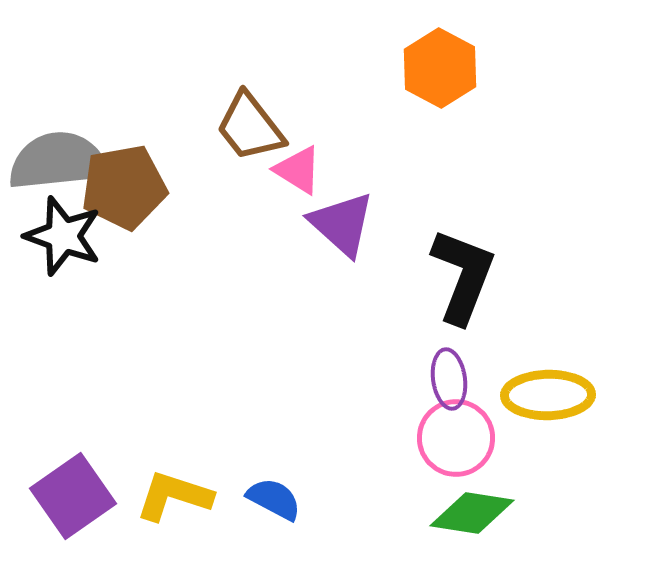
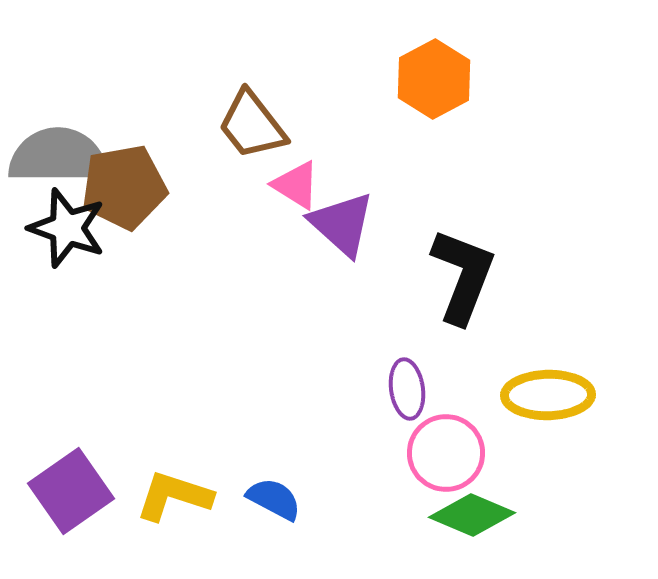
orange hexagon: moved 6 px left, 11 px down; rotated 4 degrees clockwise
brown trapezoid: moved 2 px right, 2 px up
gray semicircle: moved 5 px up; rotated 6 degrees clockwise
pink triangle: moved 2 px left, 15 px down
black star: moved 4 px right, 8 px up
purple ellipse: moved 42 px left, 10 px down
pink circle: moved 10 px left, 15 px down
purple square: moved 2 px left, 5 px up
green diamond: moved 2 px down; rotated 14 degrees clockwise
